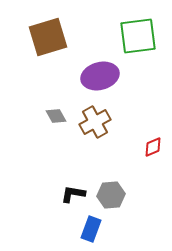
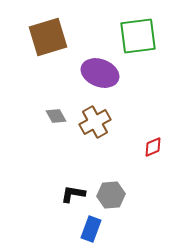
purple ellipse: moved 3 px up; rotated 36 degrees clockwise
